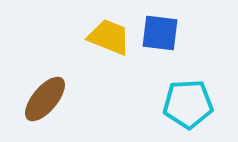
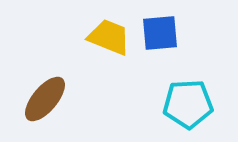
blue square: rotated 12 degrees counterclockwise
